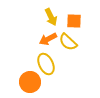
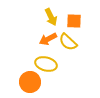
yellow ellipse: rotated 50 degrees counterclockwise
